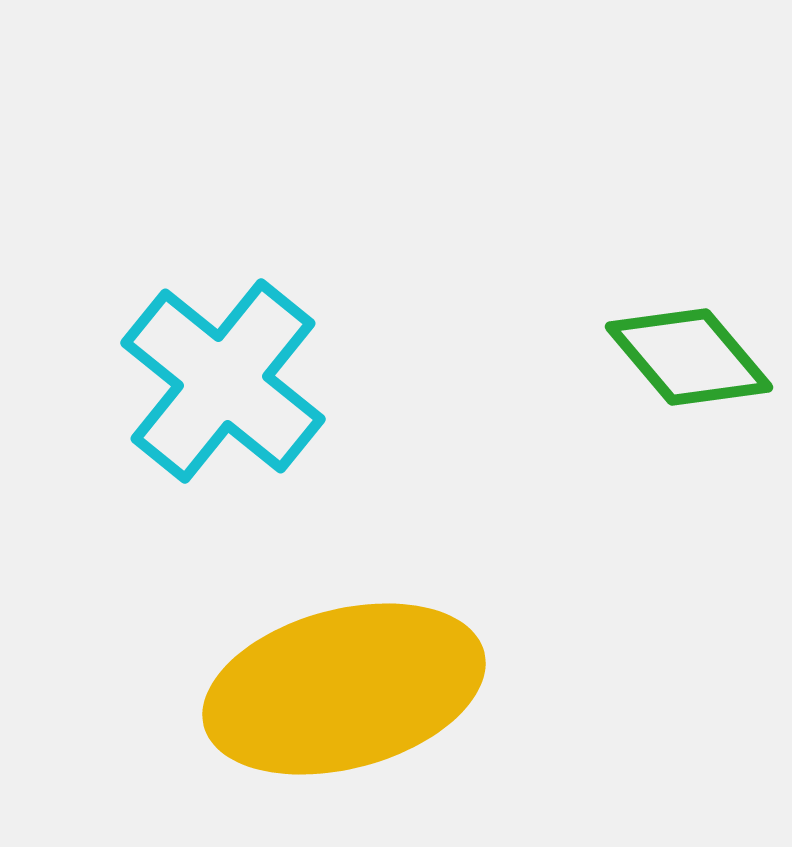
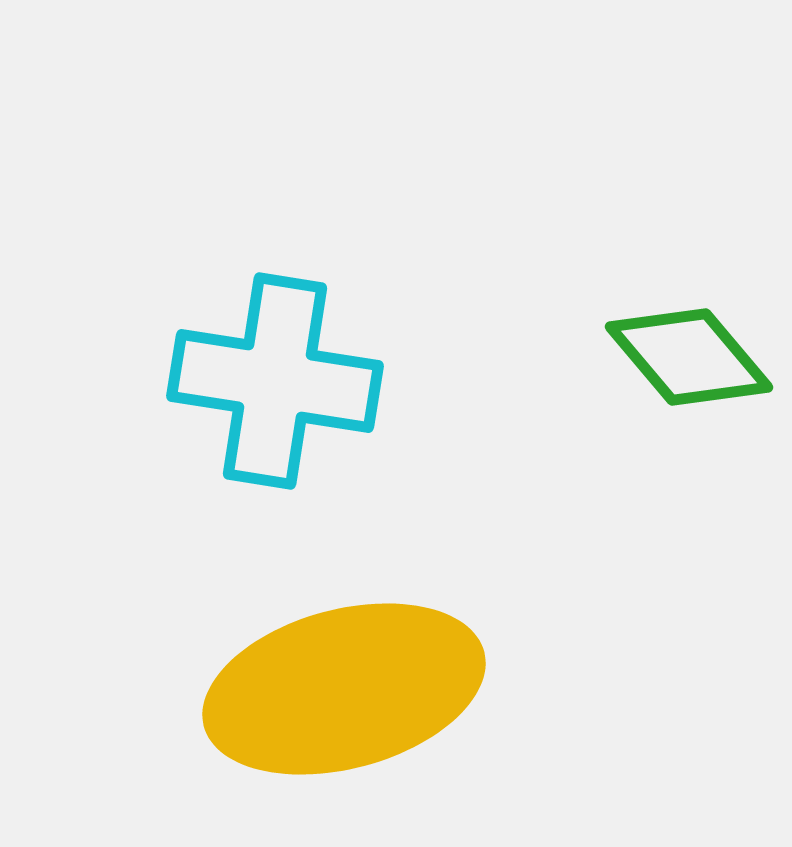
cyan cross: moved 52 px right; rotated 30 degrees counterclockwise
